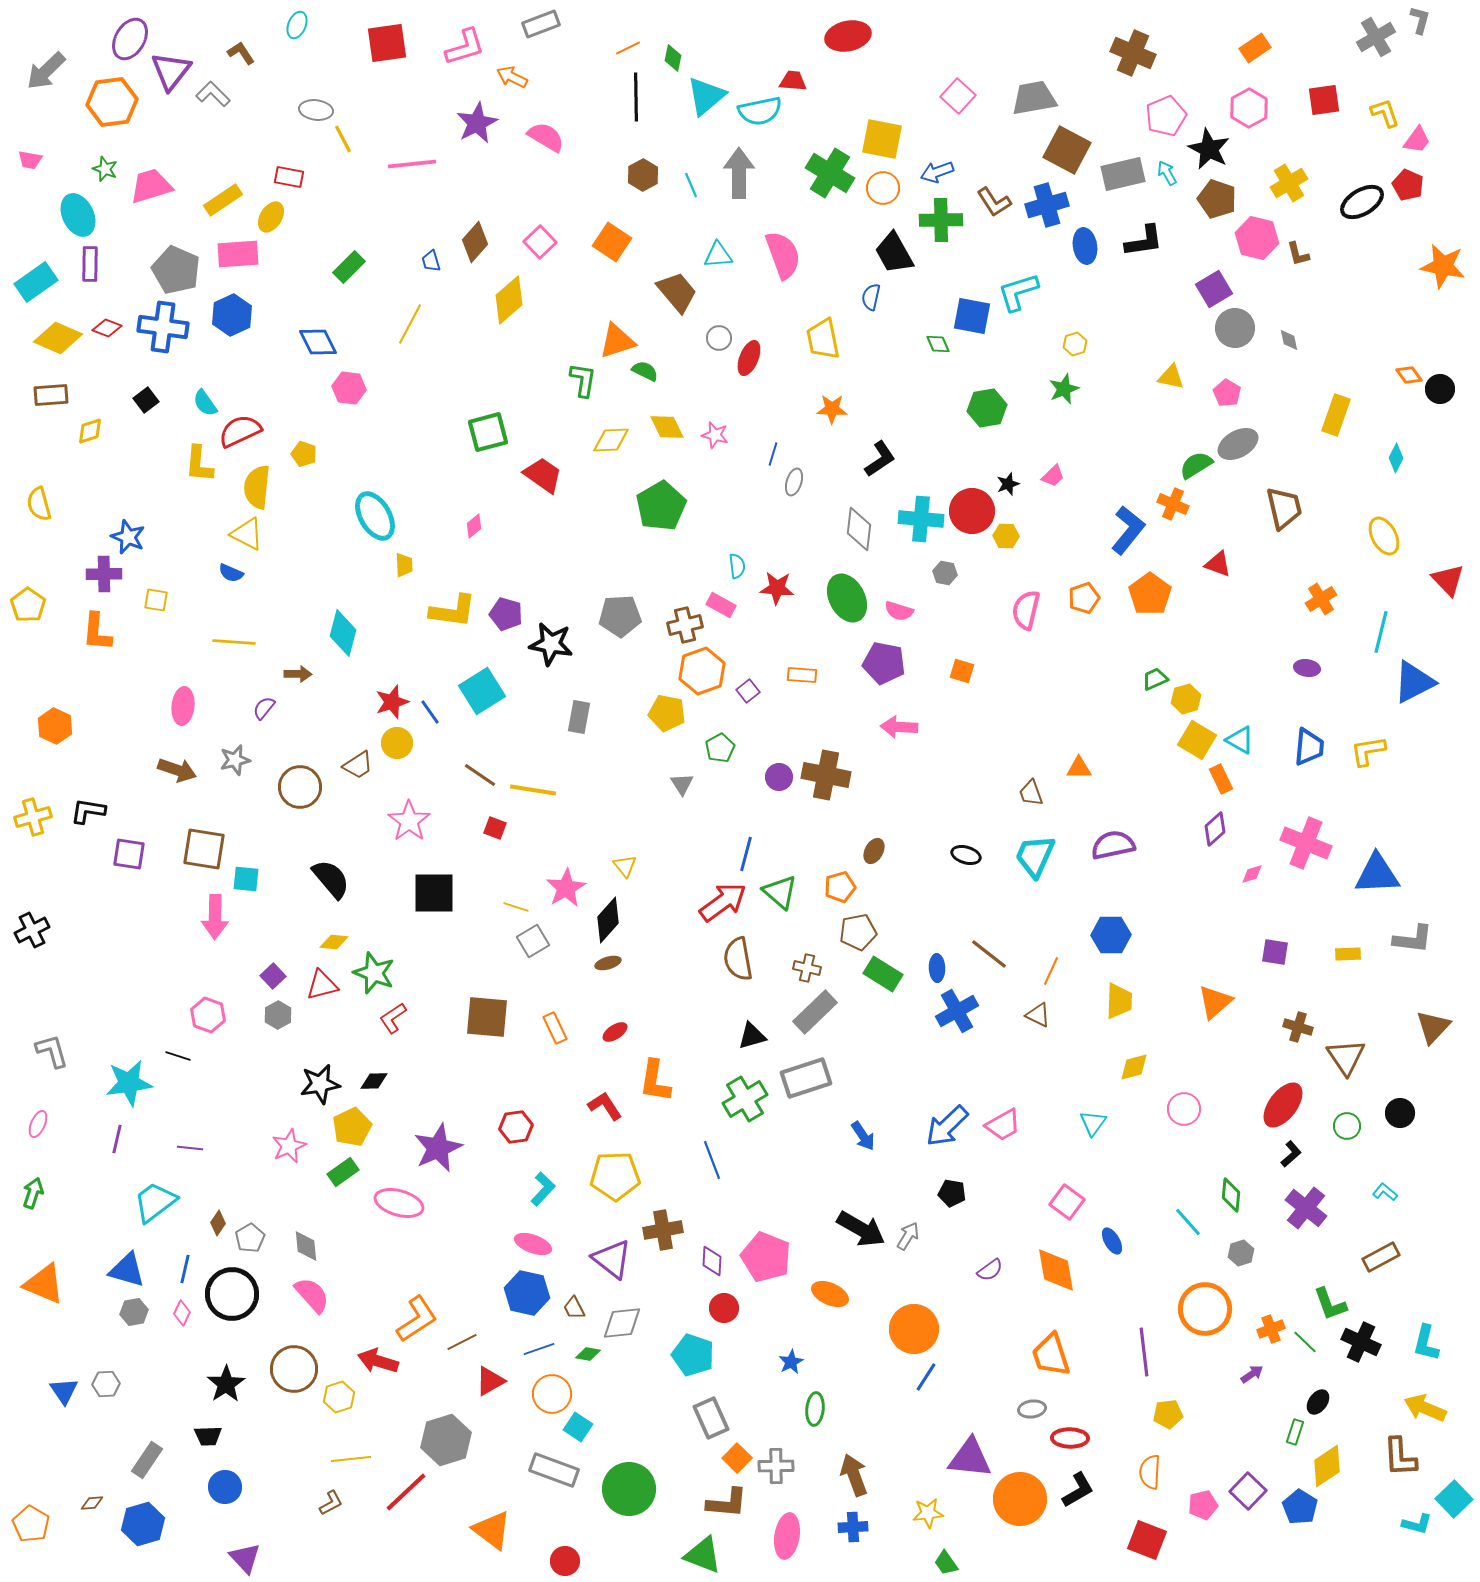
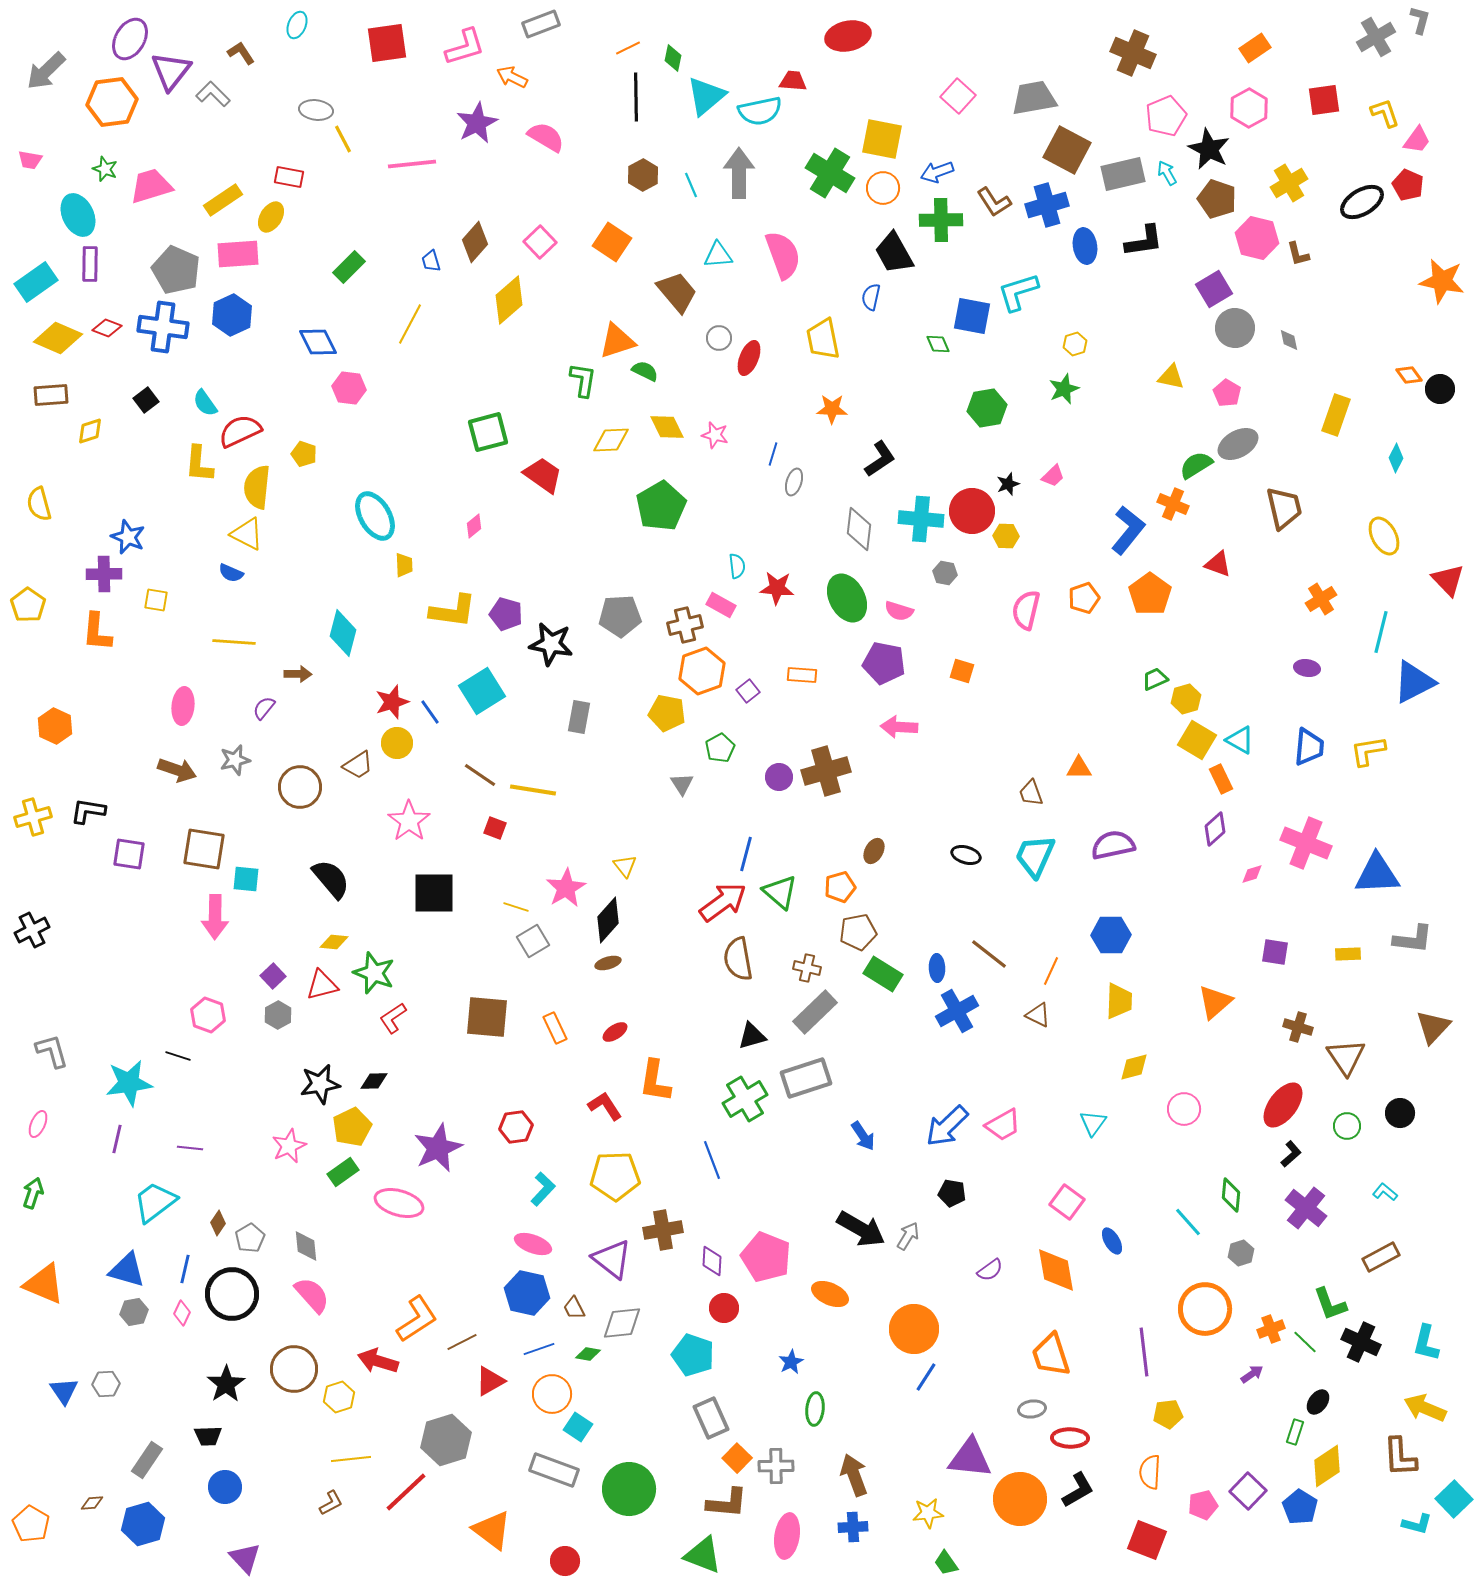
orange star at (1443, 266): moved 1 px left, 15 px down
brown cross at (826, 775): moved 4 px up; rotated 27 degrees counterclockwise
